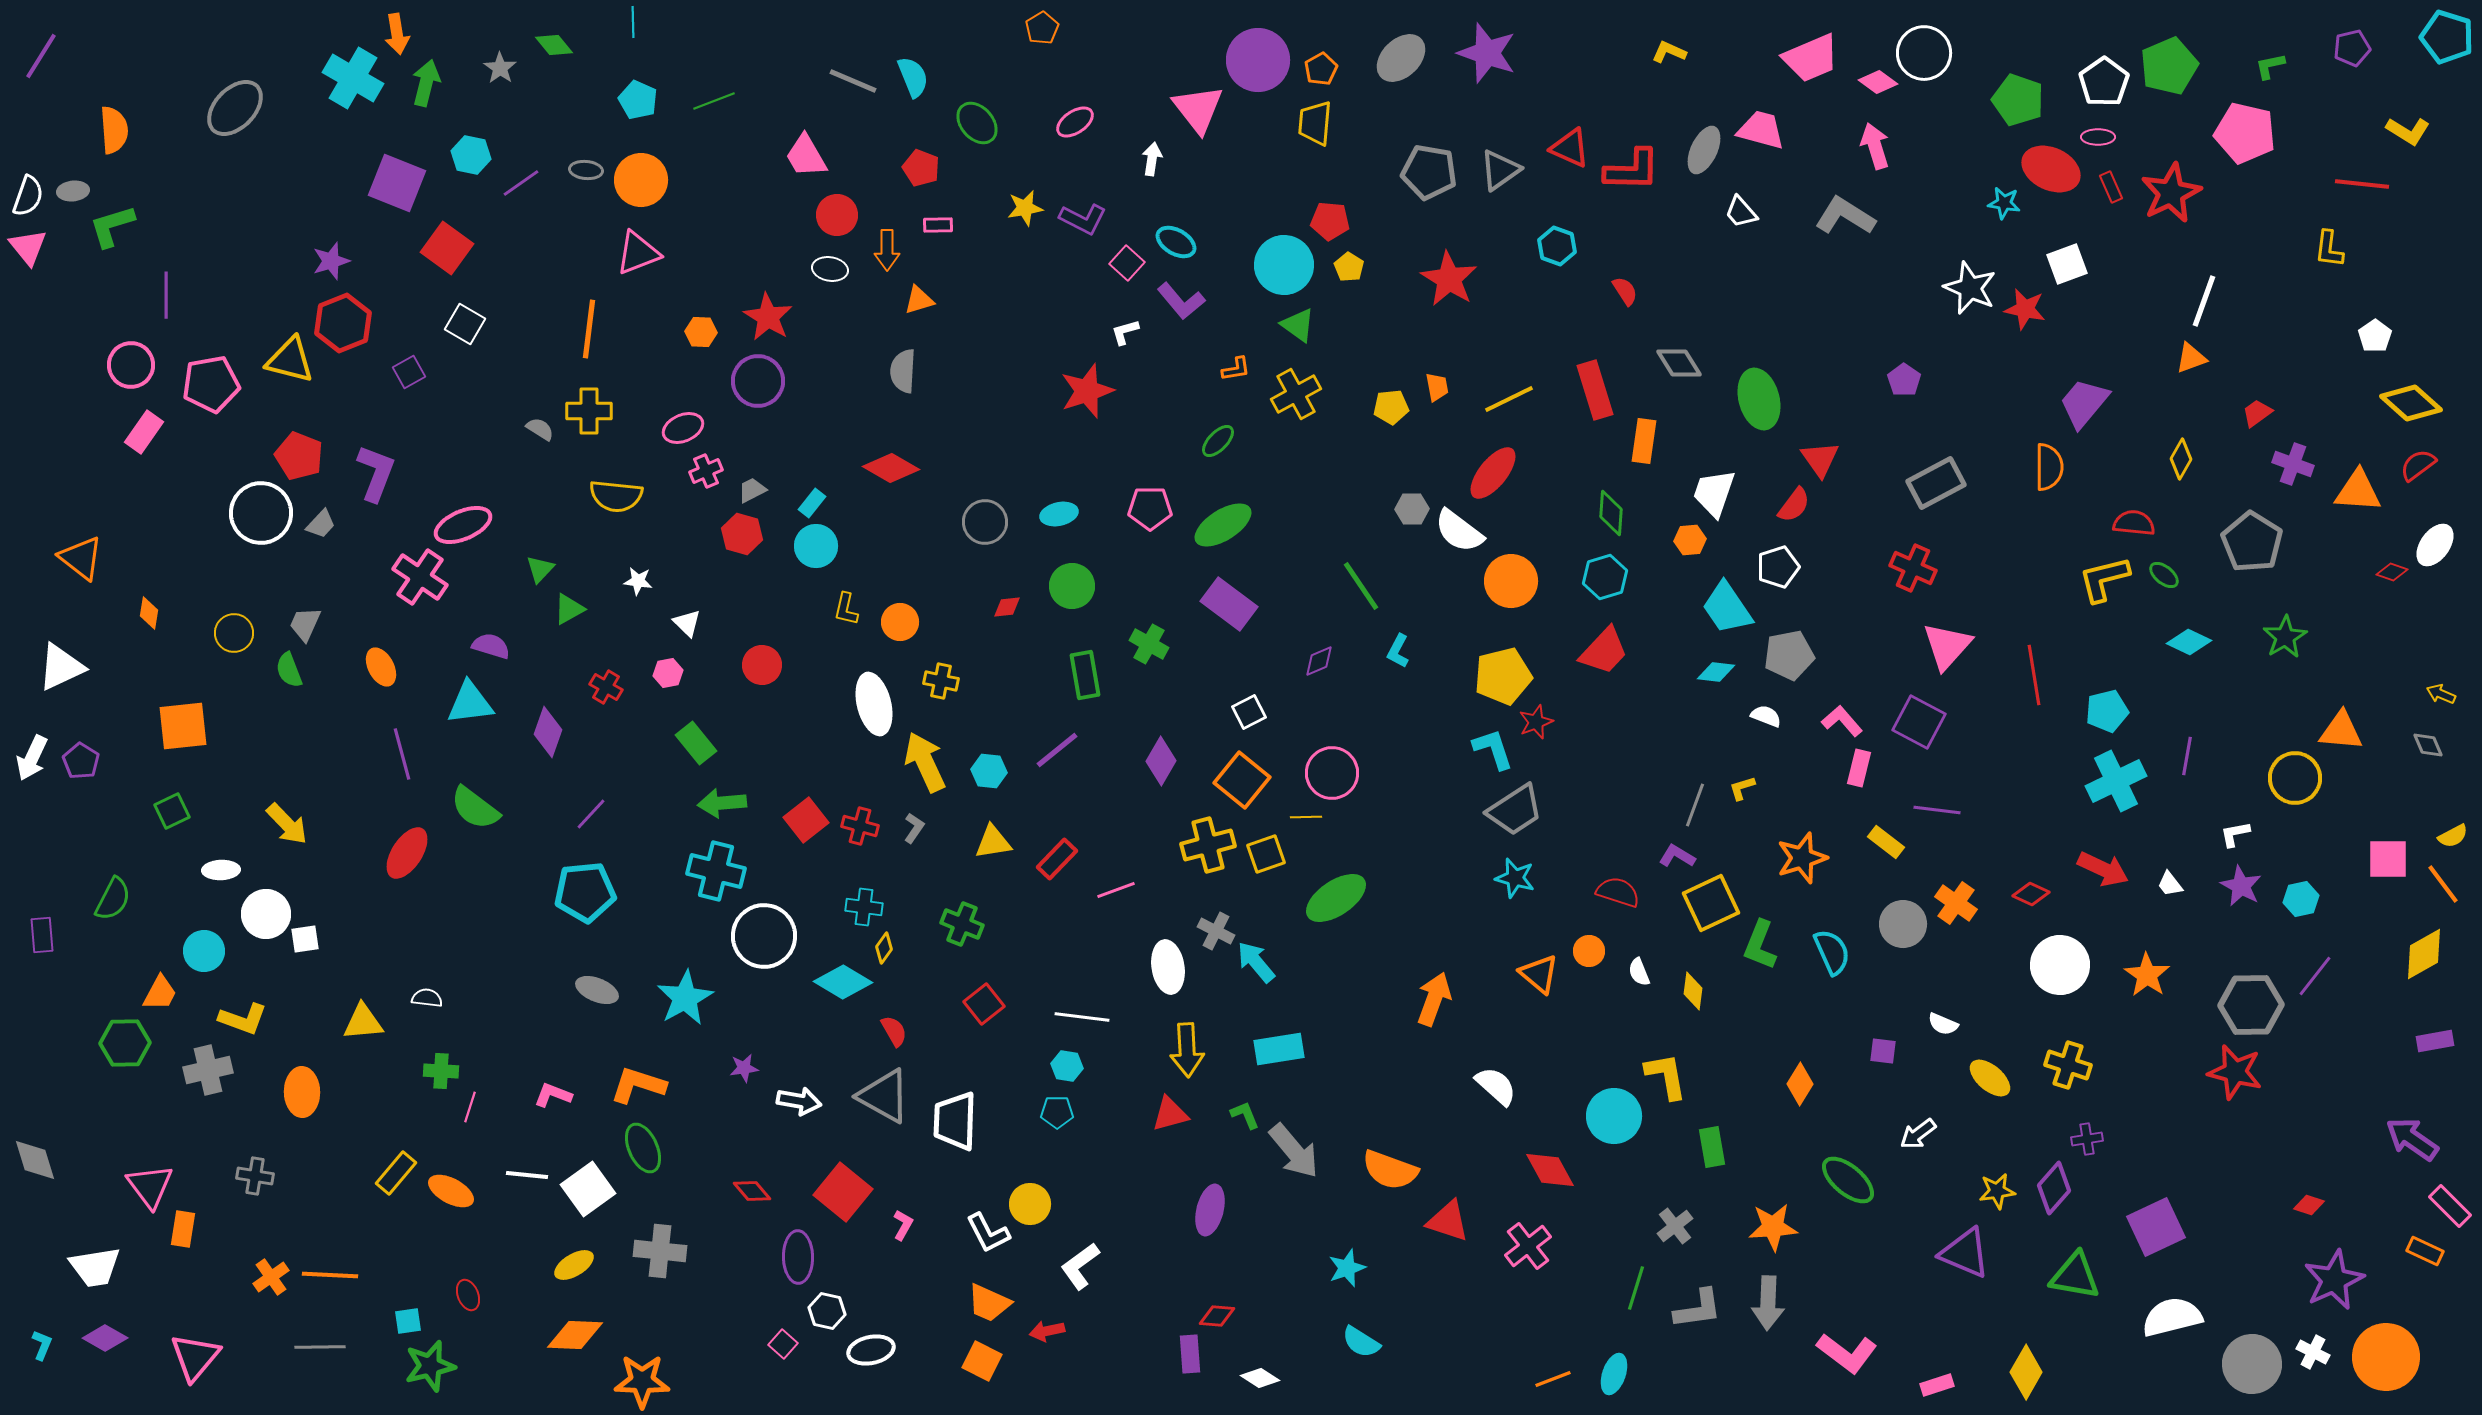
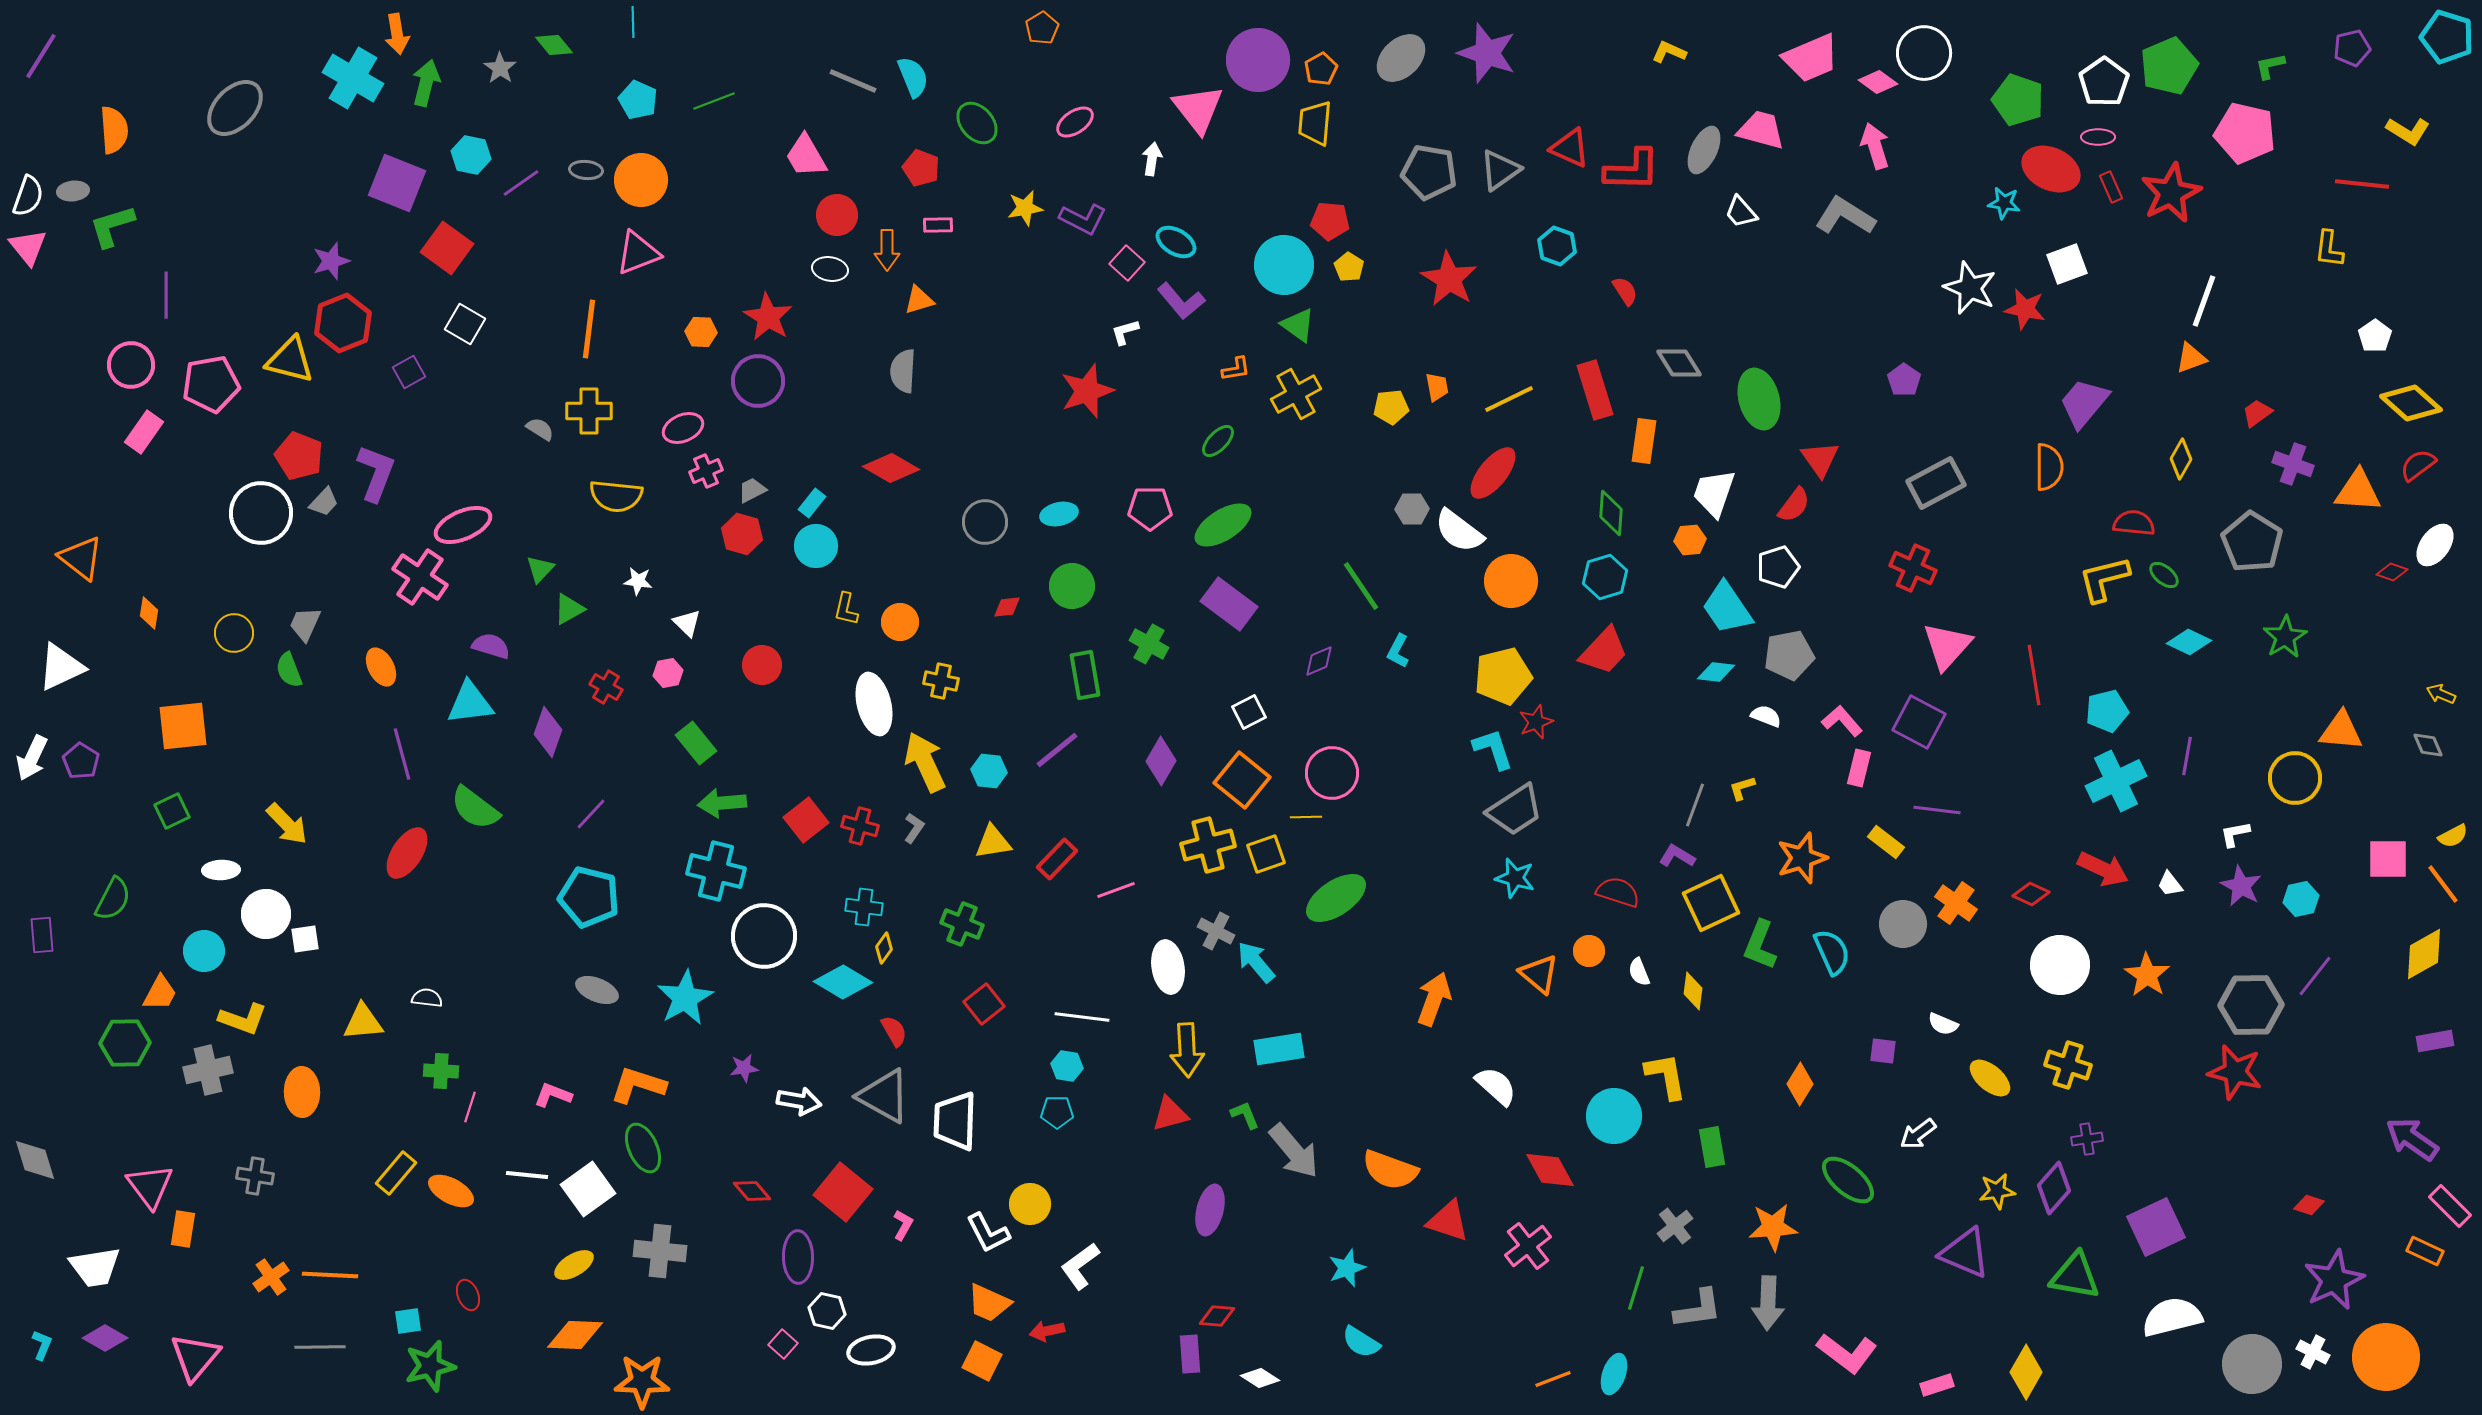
gray trapezoid at (321, 524): moved 3 px right, 22 px up
cyan pentagon at (585, 892): moved 4 px right, 5 px down; rotated 20 degrees clockwise
